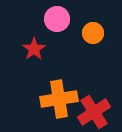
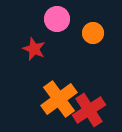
red star: rotated 15 degrees counterclockwise
orange cross: rotated 27 degrees counterclockwise
red cross: moved 5 px left, 2 px up
